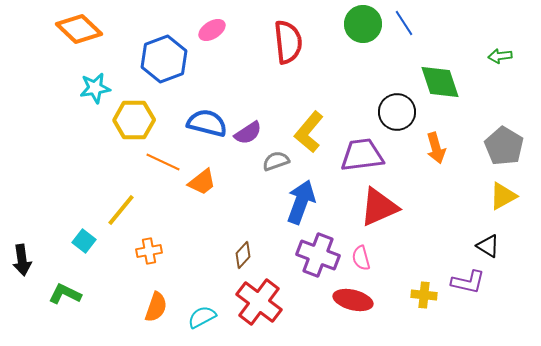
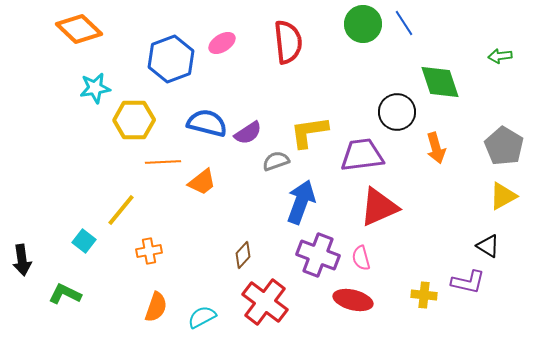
pink ellipse: moved 10 px right, 13 px down
blue hexagon: moved 7 px right
yellow L-shape: rotated 42 degrees clockwise
orange line: rotated 28 degrees counterclockwise
red cross: moved 6 px right
